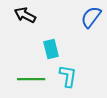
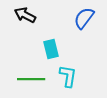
blue semicircle: moved 7 px left, 1 px down
